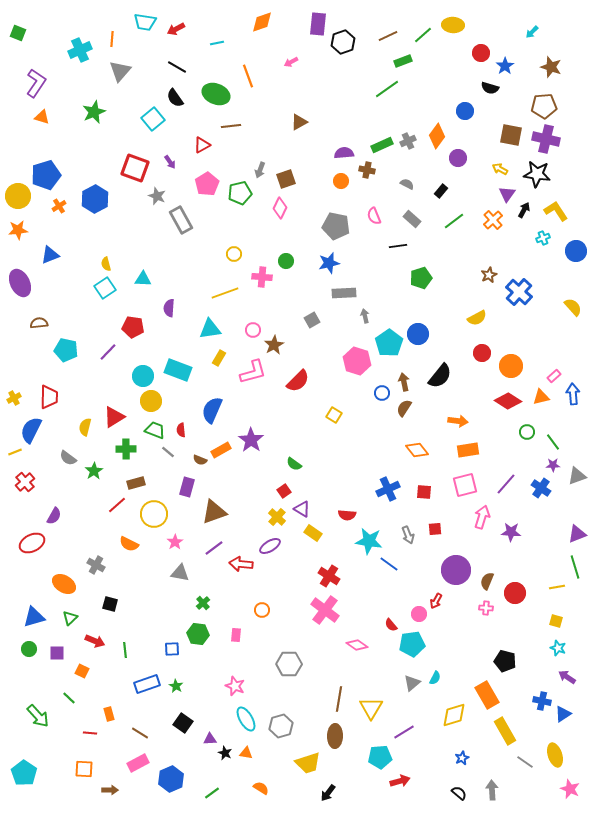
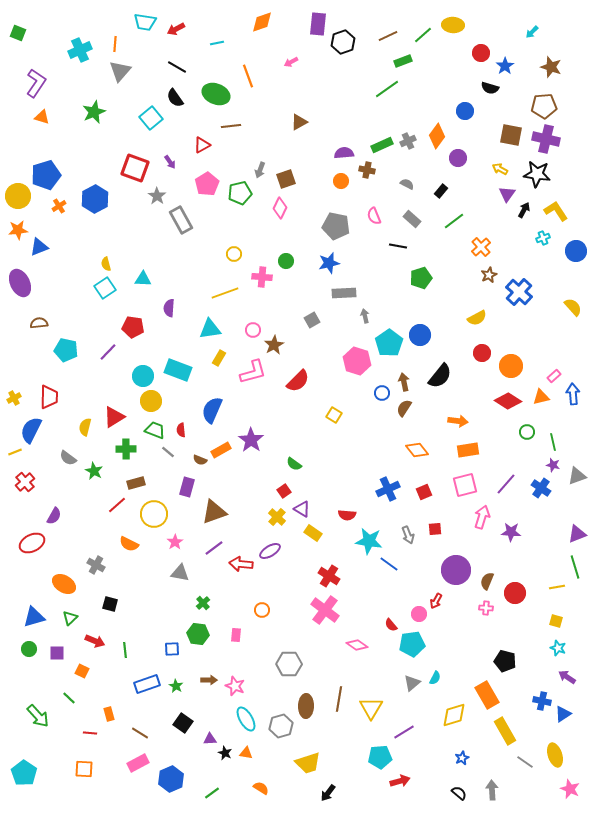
orange line at (112, 39): moved 3 px right, 5 px down
cyan square at (153, 119): moved 2 px left, 1 px up
gray star at (157, 196): rotated 12 degrees clockwise
orange cross at (493, 220): moved 12 px left, 27 px down
black line at (398, 246): rotated 18 degrees clockwise
blue triangle at (50, 255): moved 11 px left, 8 px up
blue circle at (418, 334): moved 2 px right, 1 px down
green line at (553, 442): rotated 24 degrees clockwise
purple star at (553, 465): rotated 16 degrees clockwise
green star at (94, 471): rotated 12 degrees counterclockwise
red square at (424, 492): rotated 28 degrees counterclockwise
purple ellipse at (270, 546): moved 5 px down
brown ellipse at (335, 736): moved 29 px left, 30 px up
brown arrow at (110, 790): moved 99 px right, 110 px up
